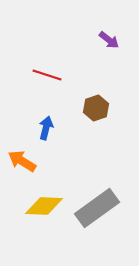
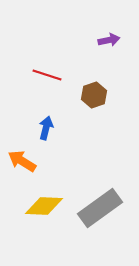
purple arrow: rotated 50 degrees counterclockwise
brown hexagon: moved 2 px left, 13 px up
gray rectangle: moved 3 px right
